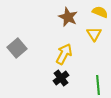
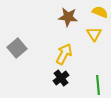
brown star: rotated 18 degrees counterclockwise
